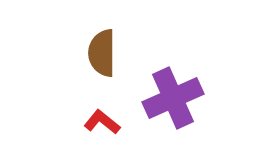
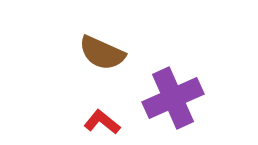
brown semicircle: rotated 66 degrees counterclockwise
